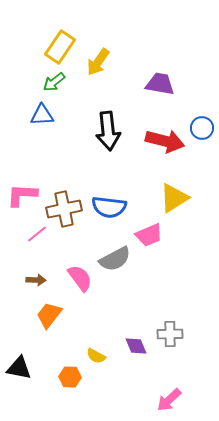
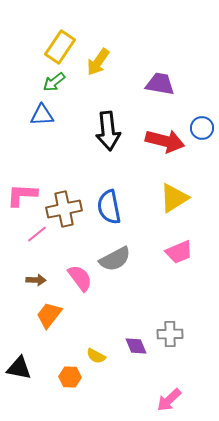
blue semicircle: rotated 72 degrees clockwise
pink trapezoid: moved 30 px right, 17 px down
